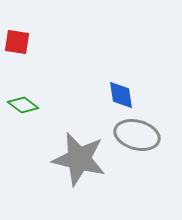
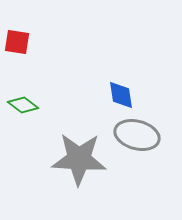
gray star: rotated 10 degrees counterclockwise
